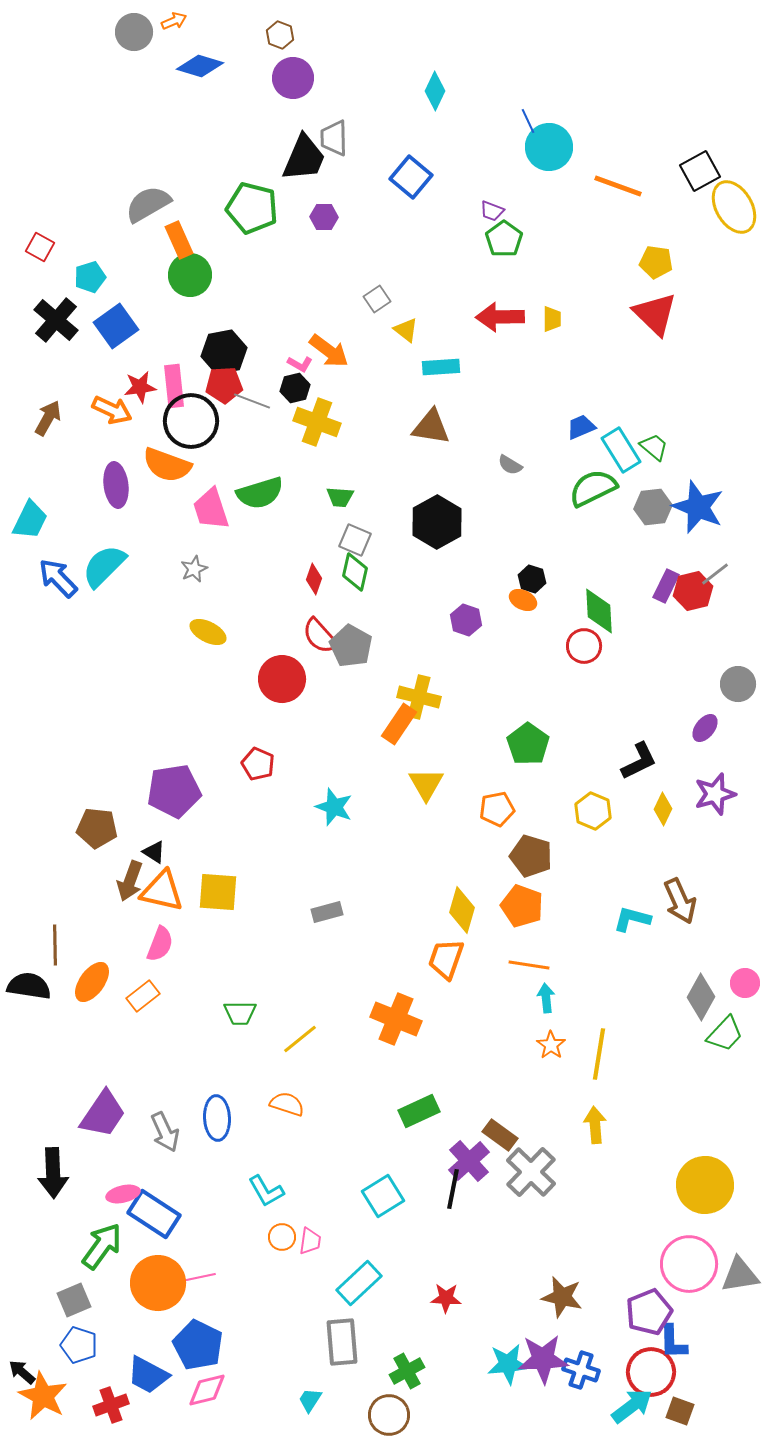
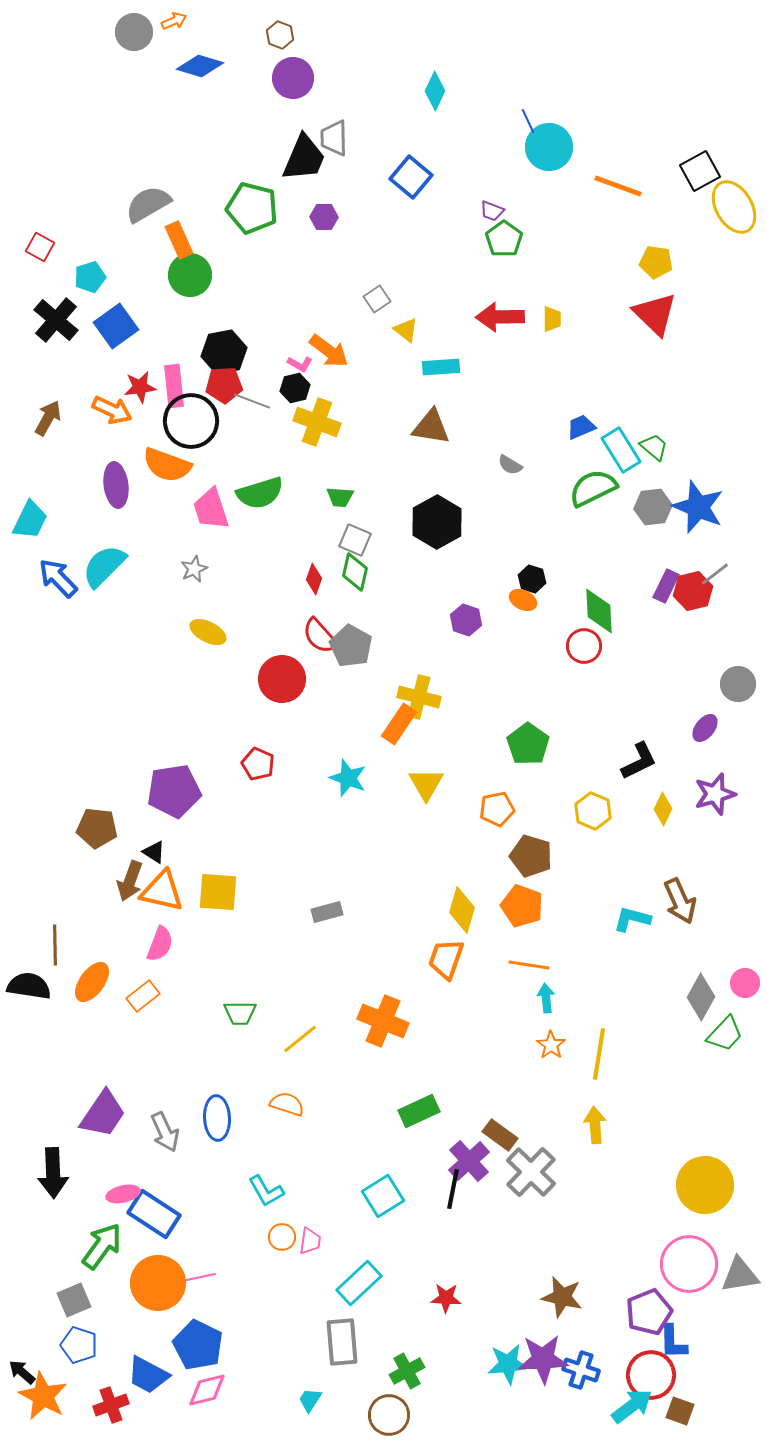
cyan star at (334, 807): moved 14 px right, 29 px up
orange cross at (396, 1019): moved 13 px left, 2 px down
red circle at (651, 1372): moved 3 px down
